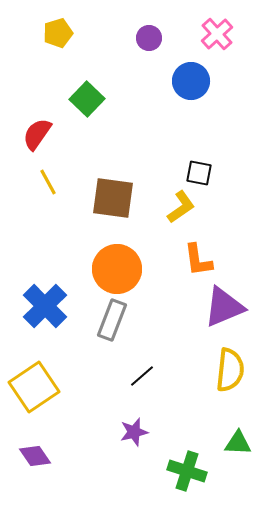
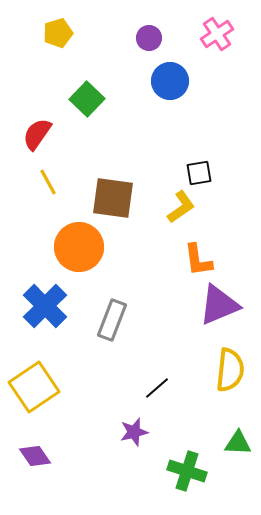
pink cross: rotated 8 degrees clockwise
blue circle: moved 21 px left
black square: rotated 20 degrees counterclockwise
orange circle: moved 38 px left, 22 px up
purple triangle: moved 5 px left, 2 px up
black line: moved 15 px right, 12 px down
